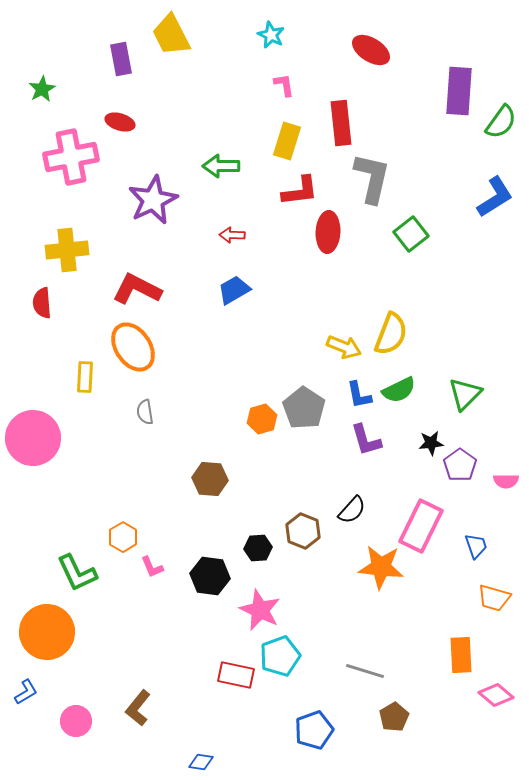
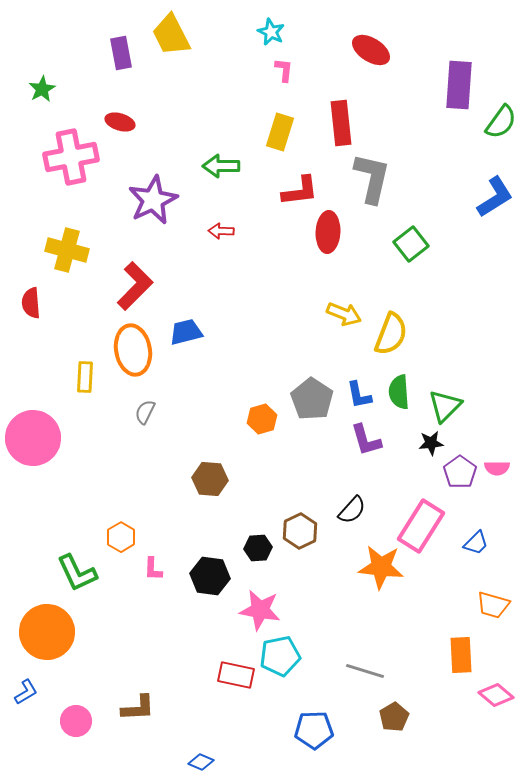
cyan star at (271, 35): moved 3 px up
purple rectangle at (121, 59): moved 6 px up
pink L-shape at (284, 85): moved 15 px up; rotated 15 degrees clockwise
purple rectangle at (459, 91): moved 6 px up
yellow rectangle at (287, 141): moved 7 px left, 9 px up
green square at (411, 234): moved 10 px down
red arrow at (232, 235): moved 11 px left, 4 px up
yellow cross at (67, 250): rotated 21 degrees clockwise
red L-shape at (137, 289): moved 2 px left, 3 px up; rotated 108 degrees clockwise
blue trapezoid at (234, 290): moved 48 px left, 42 px down; rotated 16 degrees clockwise
red semicircle at (42, 303): moved 11 px left
orange ellipse at (133, 347): moved 3 px down; rotated 24 degrees clockwise
yellow arrow at (344, 347): moved 33 px up
green semicircle at (399, 390): moved 2 px down; rotated 112 degrees clockwise
green triangle at (465, 394): moved 20 px left, 12 px down
gray pentagon at (304, 408): moved 8 px right, 9 px up
gray semicircle at (145, 412): rotated 35 degrees clockwise
purple pentagon at (460, 465): moved 7 px down
pink semicircle at (506, 481): moved 9 px left, 13 px up
pink rectangle at (421, 526): rotated 6 degrees clockwise
brown hexagon at (303, 531): moved 3 px left; rotated 12 degrees clockwise
orange hexagon at (123, 537): moved 2 px left
blue trapezoid at (476, 546): moved 3 px up; rotated 64 degrees clockwise
pink L-shape at (152, 567): moved 1 px right, 2 px down; rotated 25 degrees clockwise
orange trapezoid at (494, 598): moved 1 px left, 7 px down
pink star at (260, 610): rotated 15 degrees counterclockwise
cyan pentagon at (280, 656): rotated 9 degrees clockwise
brown L-shape at (138, 708): rotated 132 degrees counterclockwise
blue pentagon at (314, 730): rotated 18 degrees clockwise
blue diamond at (201, 762): rotated 15 degrees clockwise
